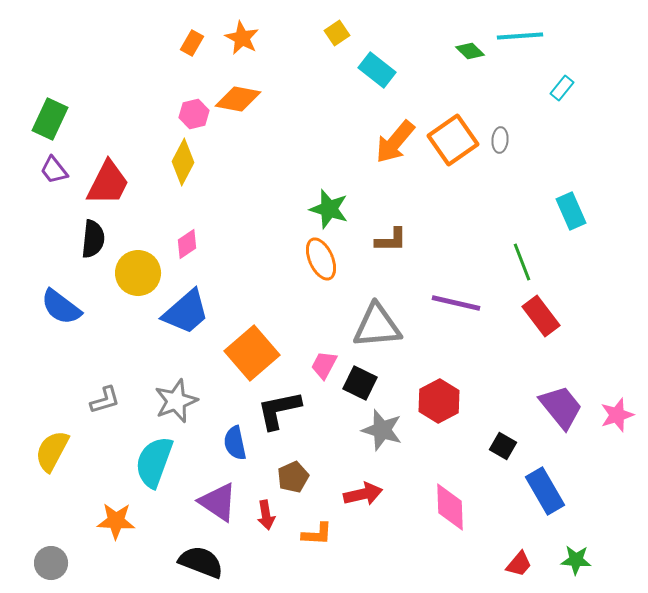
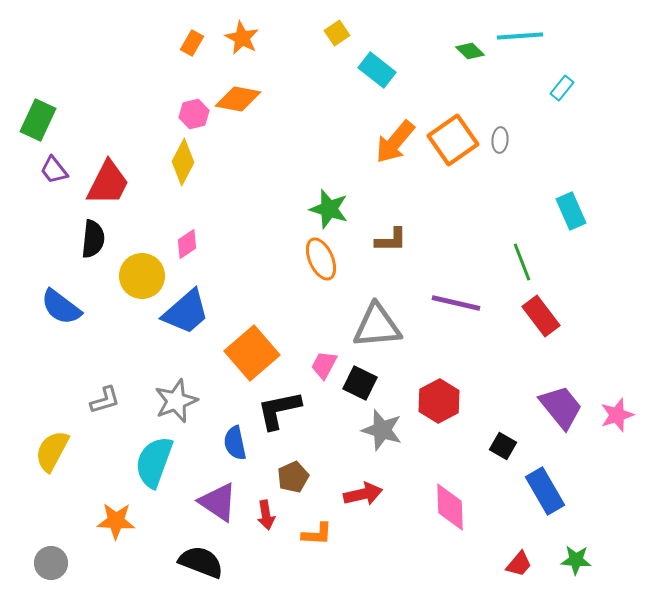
green rectangle at (50, 119): moved 12 px left, 1 px down
yellow circle at (138, 273): moved 4 px right, 3 px down
